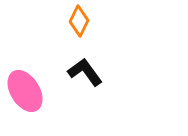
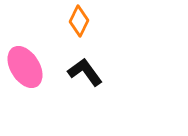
pink ellipse: moved 24 px up
